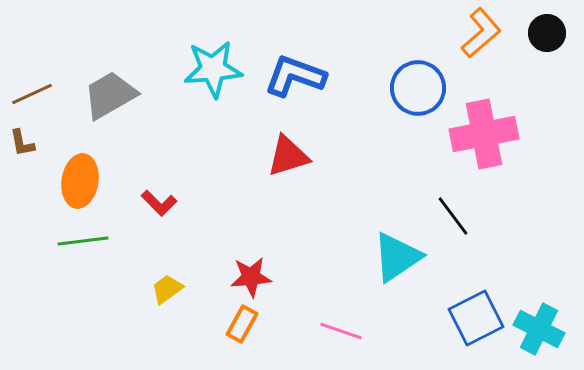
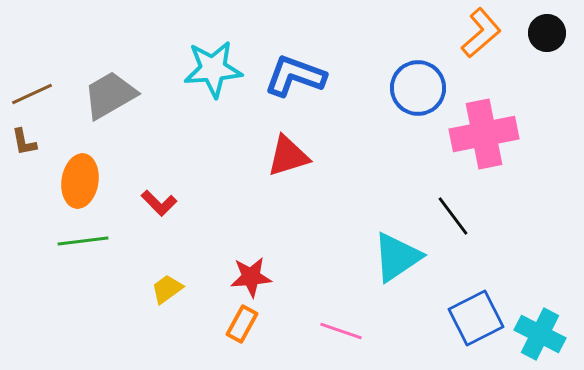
brown L-shape: moved 2 px right, 1 px up
cyan cross: moved 1 px right, 5 px down
